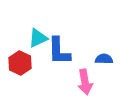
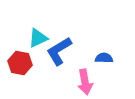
blue L-shape: rotated 60 degrees clockwise
blue semicircle: moved 1 px up
red hexagon: rotated 15 degrees counterclockwise
